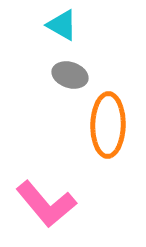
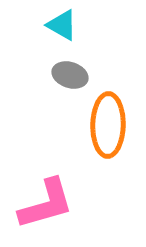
pink L-shape: rotated 66 degrees counterclockwise
